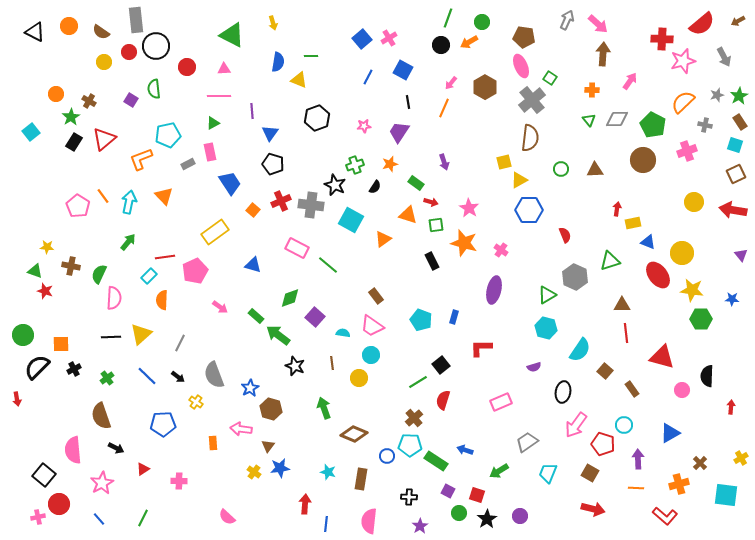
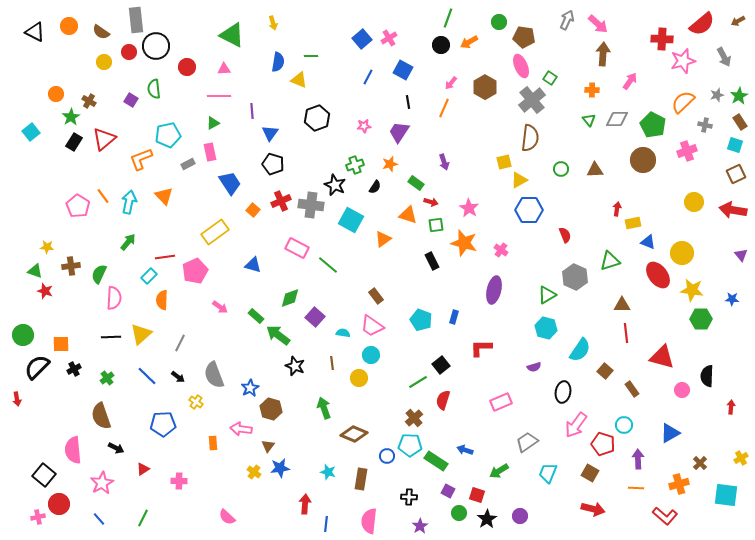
green circle at (482, 22): moved 17 px right
brown cross at (71, 266): rotated 18 degrees counterclockwise
